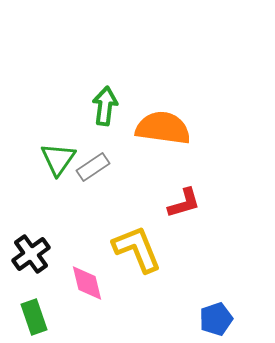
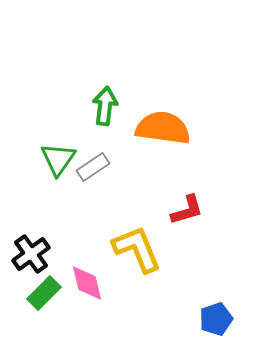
red L-shape: moved 3 px right, 7 px down
green rectangle: moved 10 px right, 24 px up; rotated 64 degrees clockwise
